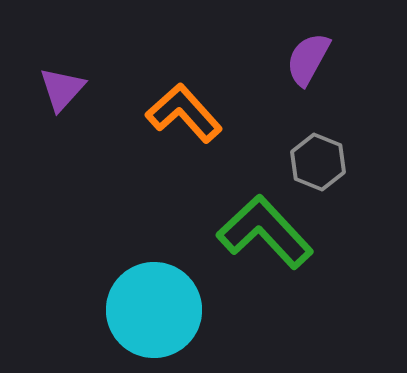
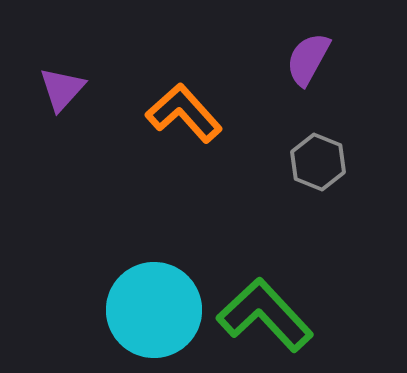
green L-shape: moved 83 px down
